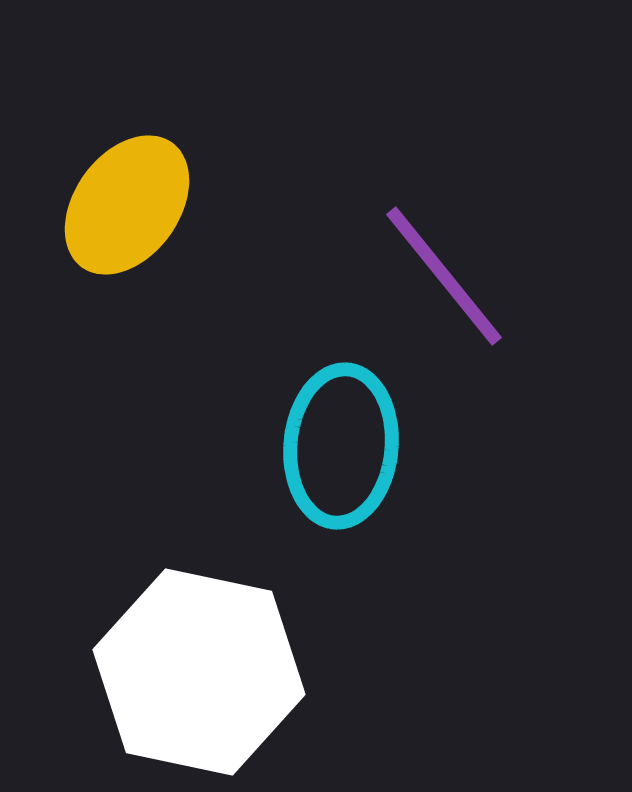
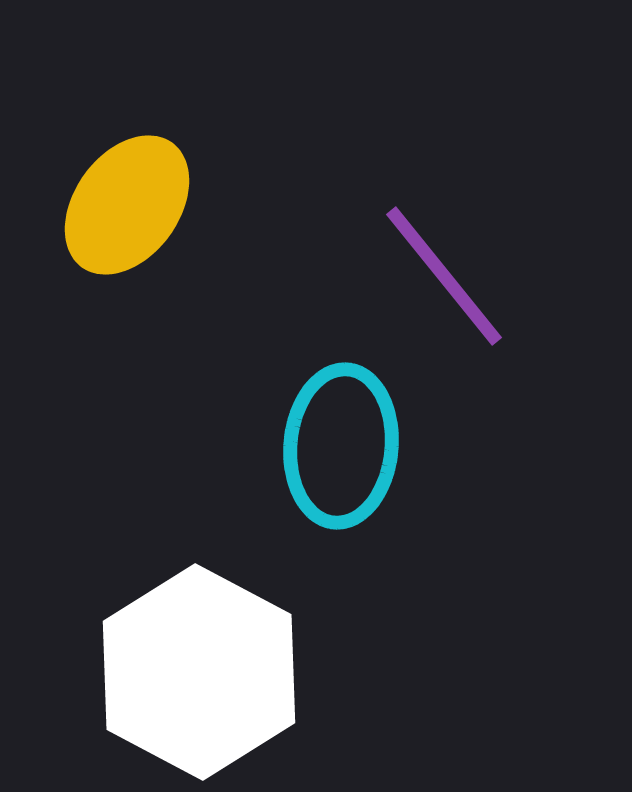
white hexagon: rotated 16 degrees clockwise
